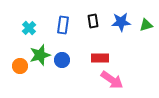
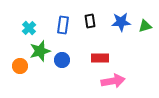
black rectangle: moved 3 px left
green triangle: moved 1 px left, 1 px down
green star: moved 4 px up
pink arrow: moved 1 px right, 1 px down; rotated 45 degrees counterclockwise
